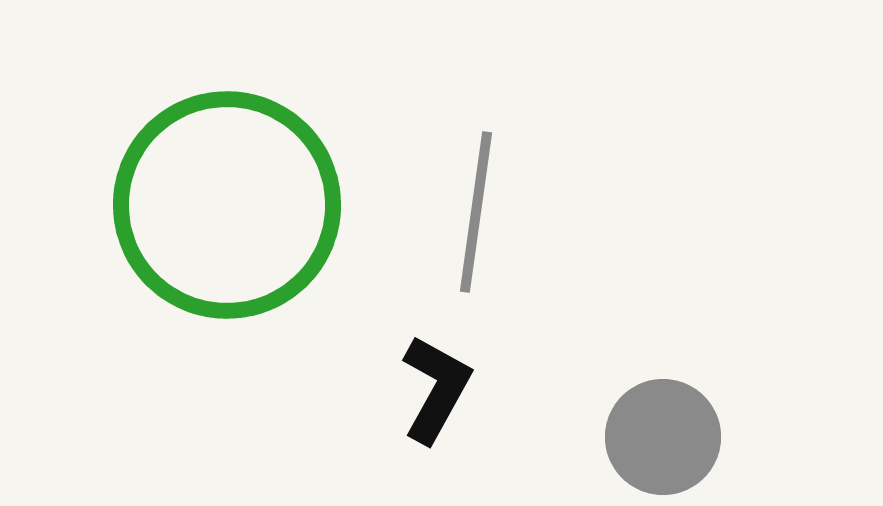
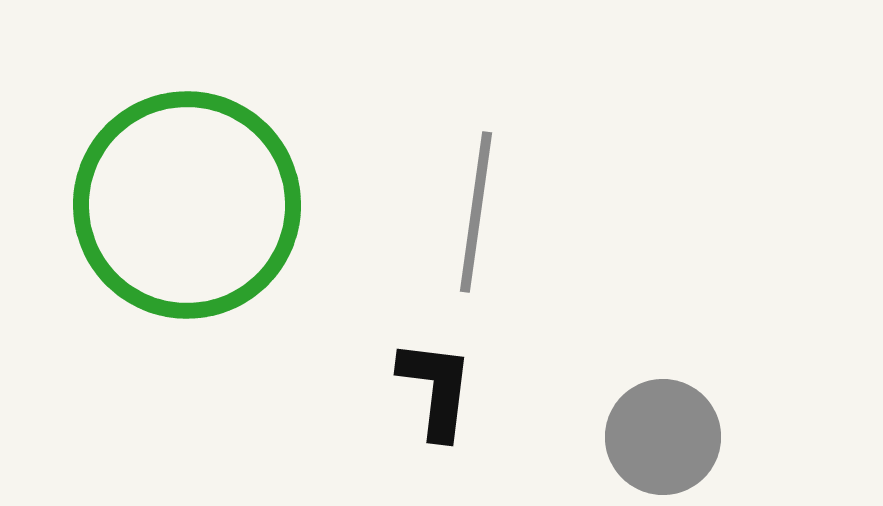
green circle: moved 40 px left
black L-shape: rotated 22 degrees counterclockwise
